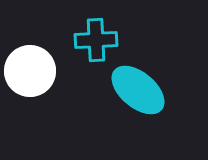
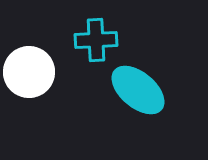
white circle: moved 1 px left, 1 px down
